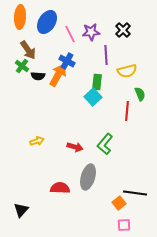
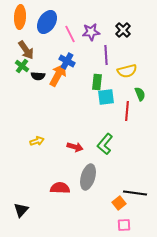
brown arrow: moved 2 px left
cyan square: moved 13 px right; rotated 36 degrees clockwise
